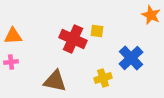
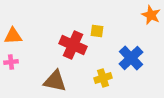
red cross: moved 6 px down
